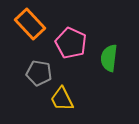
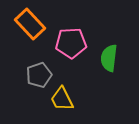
pink pentagon: rotated 28 degrees counterclockwise
gray pentagon: moved 2 px down; rotated 30 degrees counterclockwise
